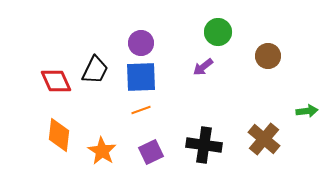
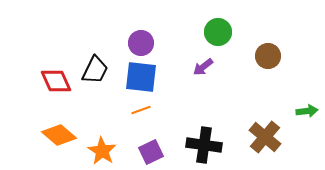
blue square: rotated 8 degrees clockwise
orange diamond: rotated 56 degrees counterclockwise
brown cross: moved 1 px right, 2 px up
